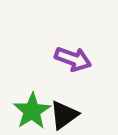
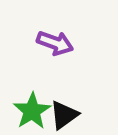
purple arrow: moved 18 px left, 16 px up
